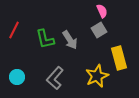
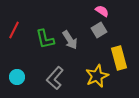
pink semicircle: rotated 32 degrees counterclockwise
